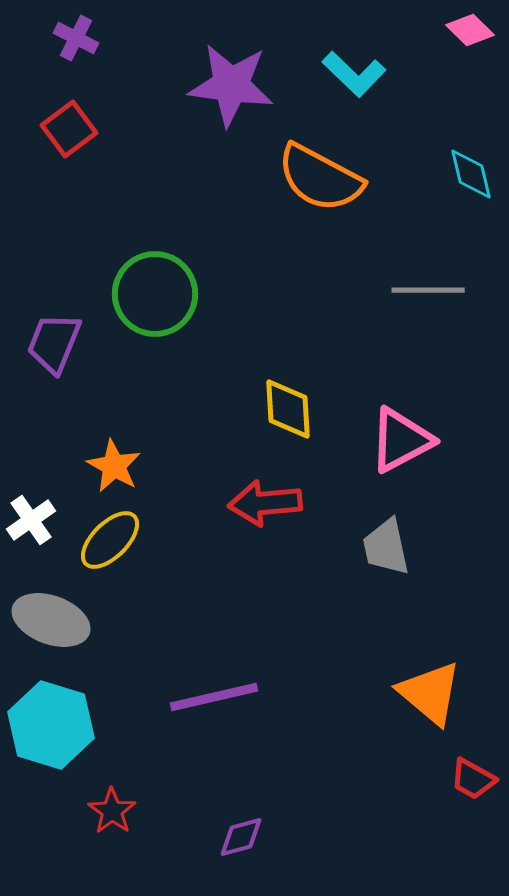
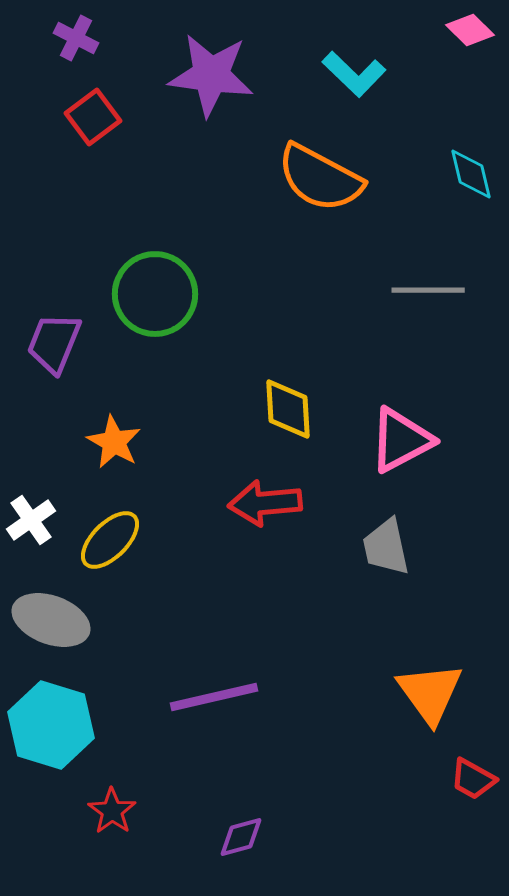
purple star: moved 20 px left, 10 px up
red square: moved 24 px right, 12 px up
orange star: moved 24 px up
orange triangle: rotated 14 degrees clockwise
